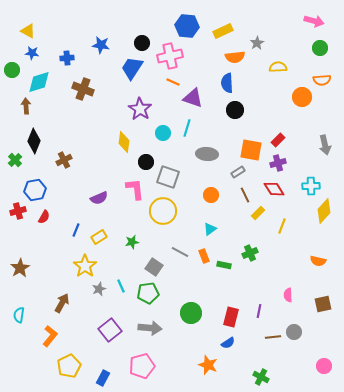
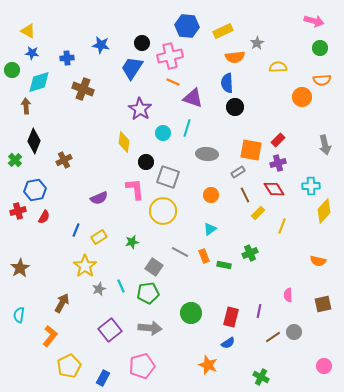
black circle at (235, 110): moved 3 px up
brown line at (273, 337): rotated 28 degrees counterclockwise
